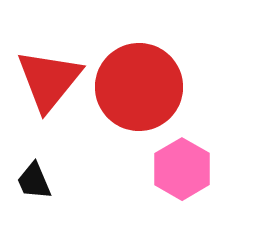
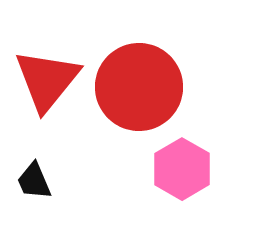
red triangle: moved 2 px left
